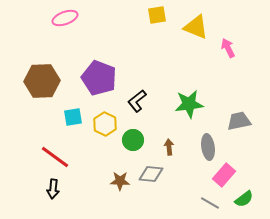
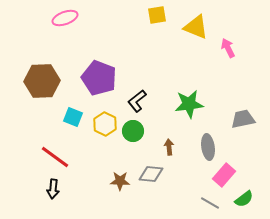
cyan square: rotated 30 degrees clockwise
gray trapezoid: moved 4 px right, 2 px up
green circle: moved 9 px up
